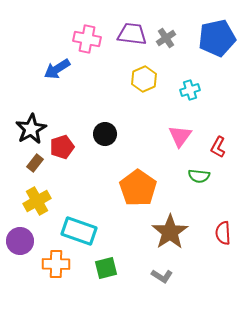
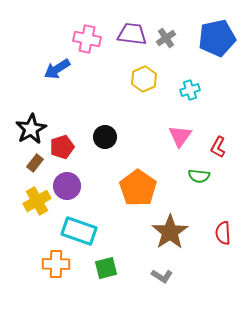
black circle: moved 3 px down
purple circle: moved 47 px right, 55 px up
